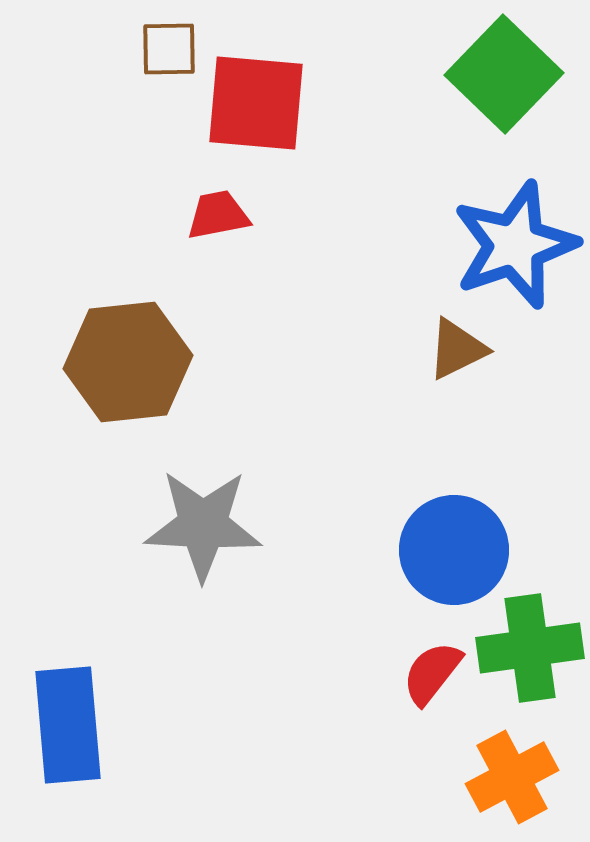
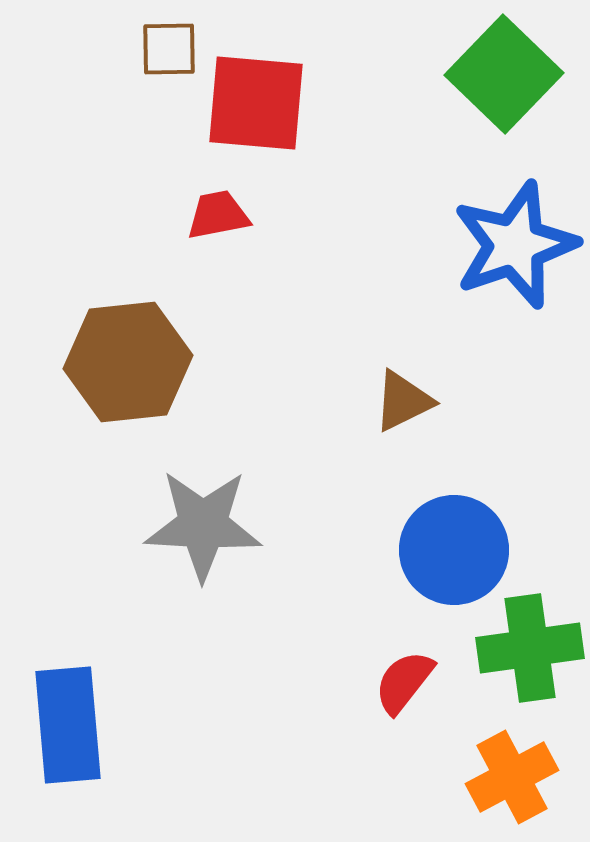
brown triangle: moved 54 px left, 52 px down
red semicircle: moved 28 px left, 9 px down
